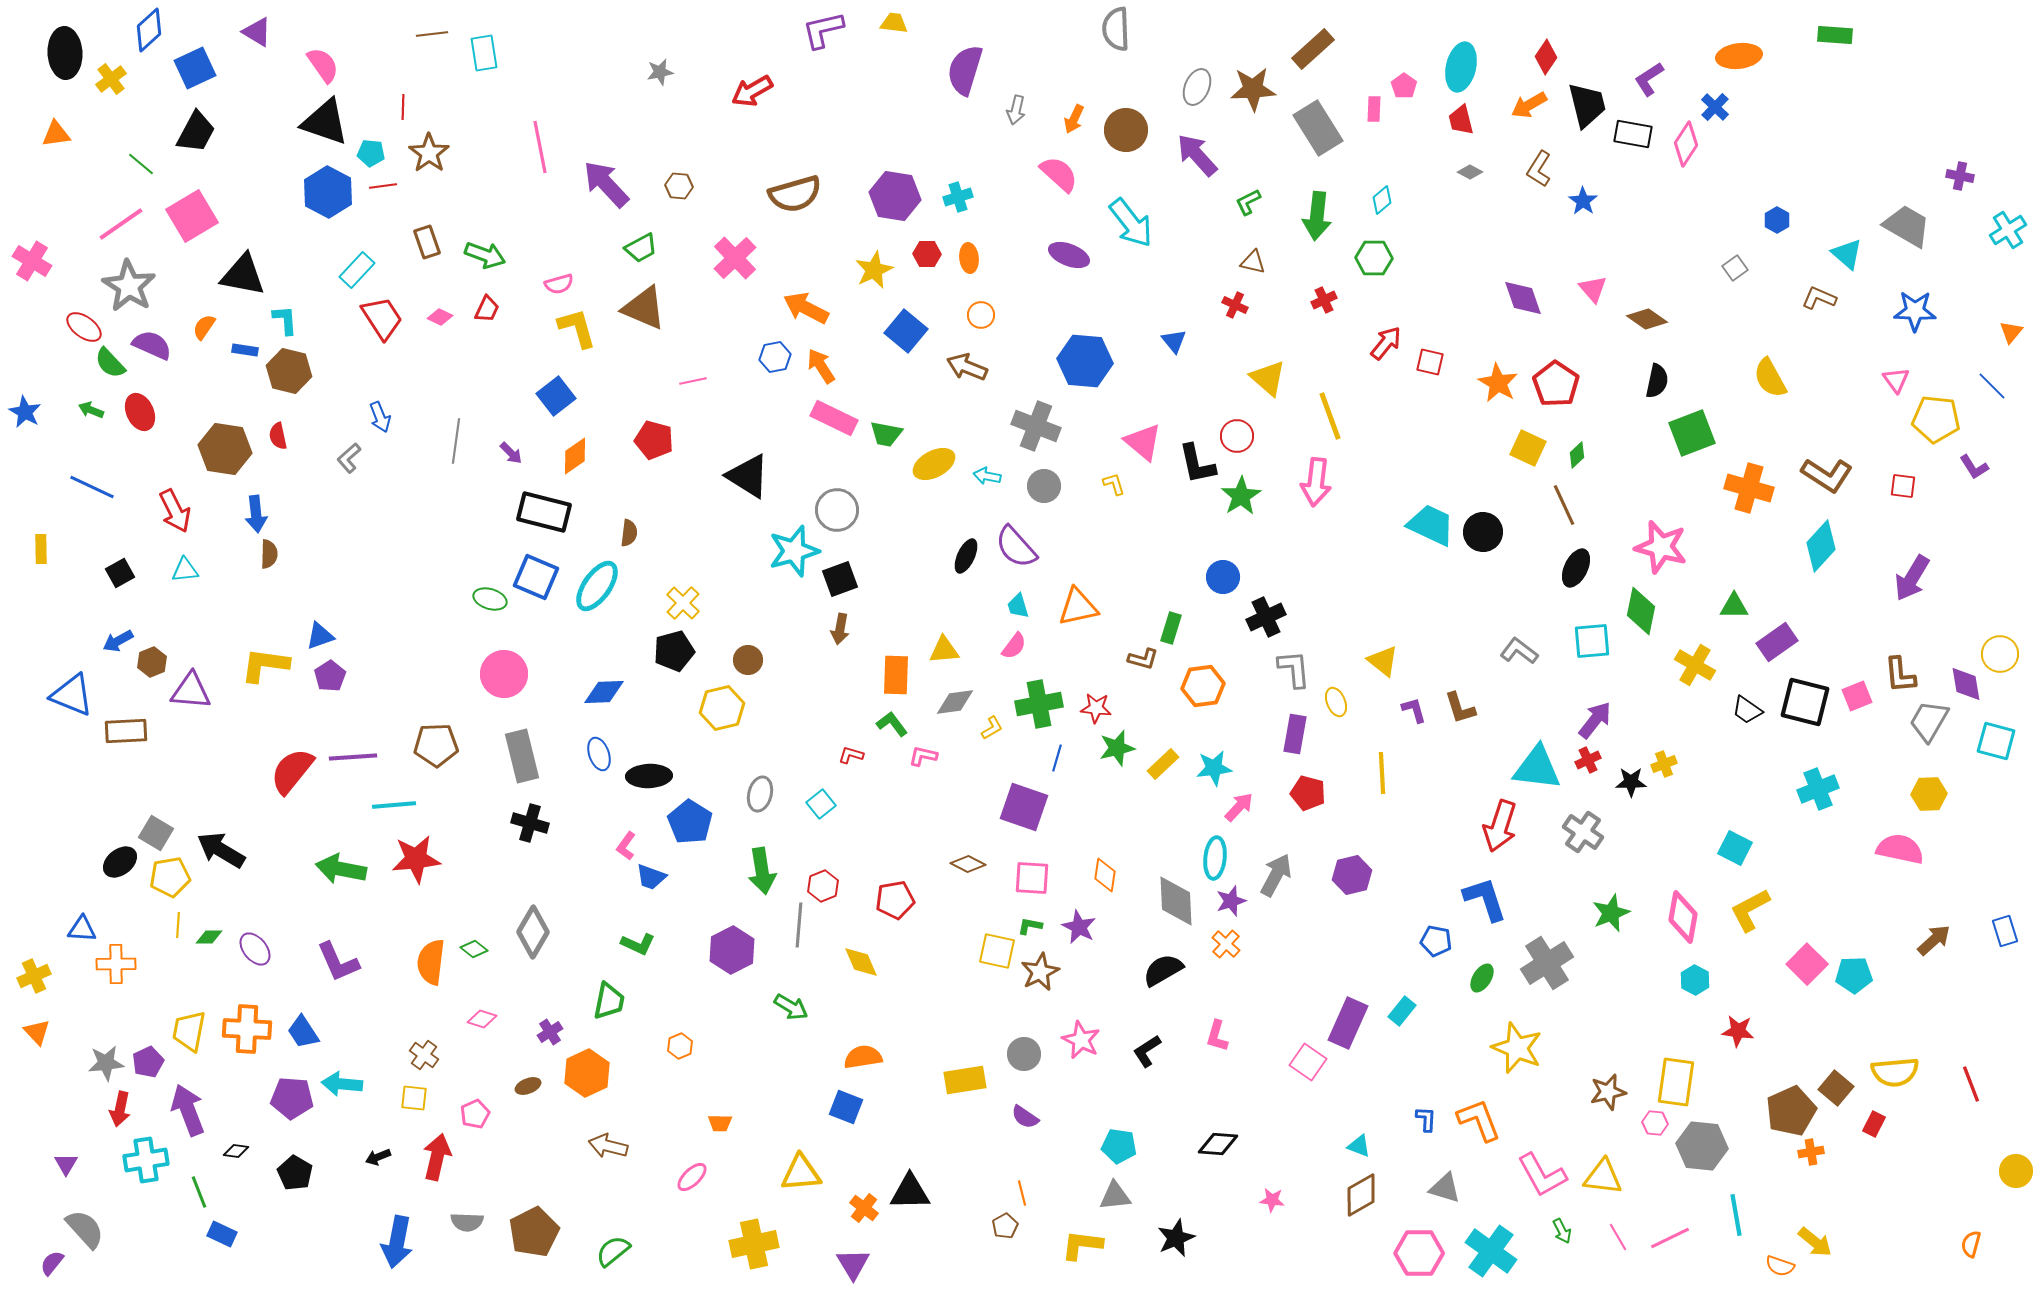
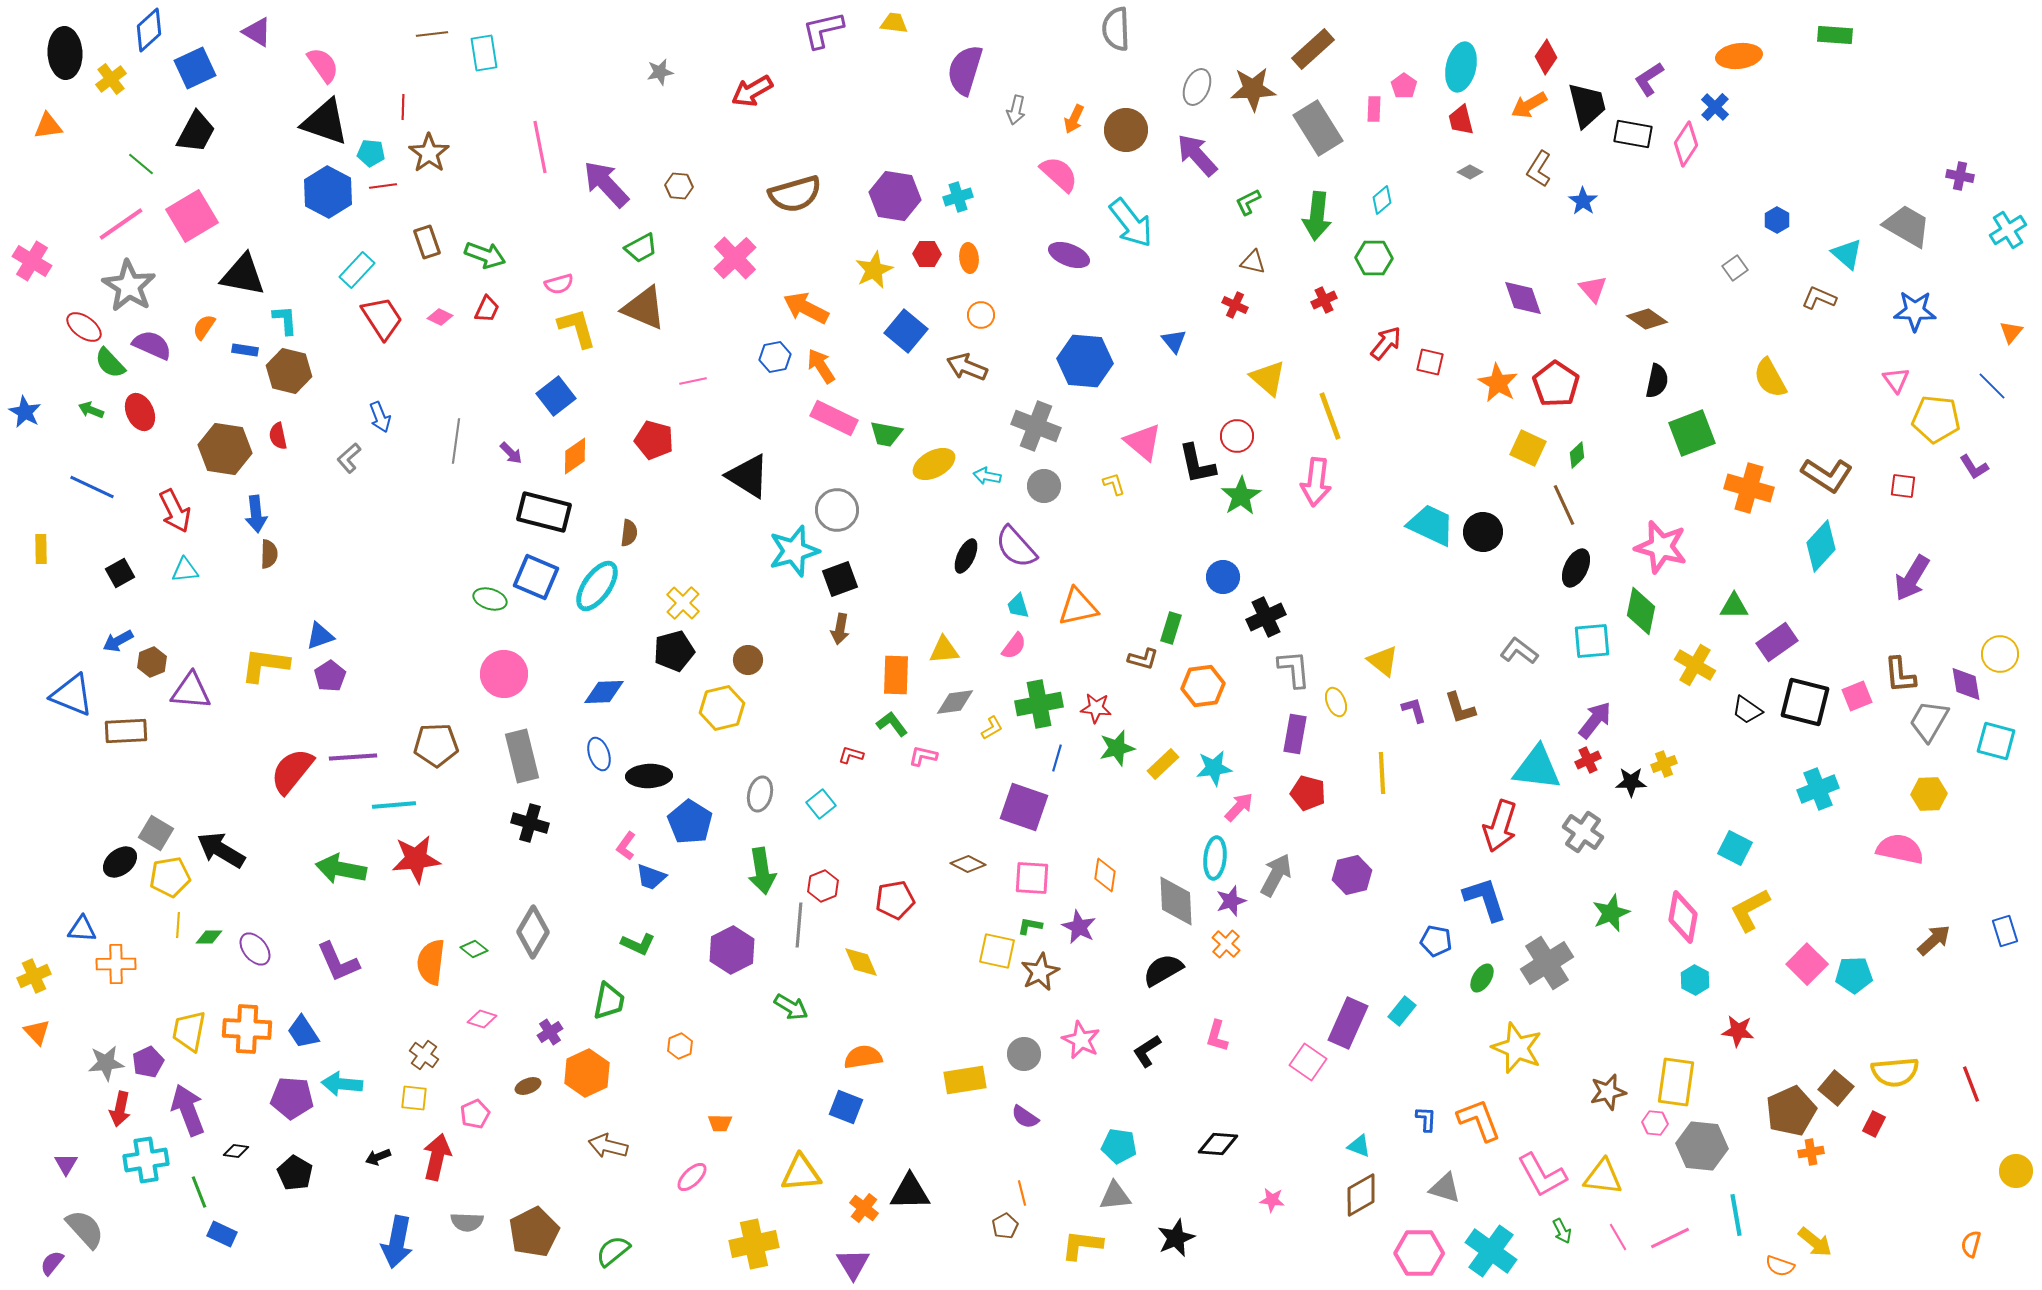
orange triangle at (56, 134): moved 8 px left, 8 px up
